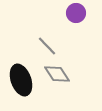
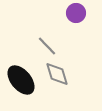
gray diamond: rotated 16 degrees clockwise
black ellipse: rotated 20 degrees counterclockwise
